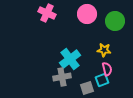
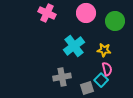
pink circle: moved 1 px left, 1 px up
cyan cross: moved 4 px right, 13 px up
cyan square: moved 1 px left; rotated 24 degrees counterclockwise
